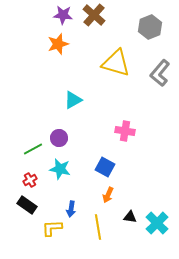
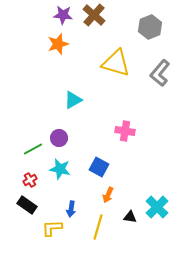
blue square: moved 6 px left
cyan cross: moved 16 px up
yellow line: rotated 25 degrees clockwise
